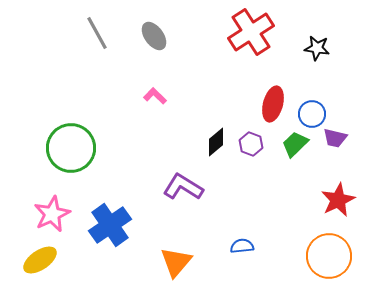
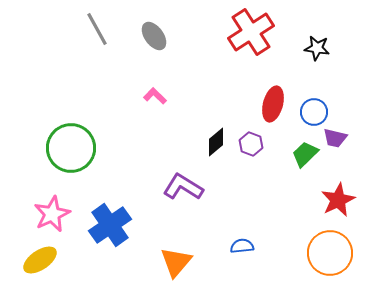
gray line: moved 4 px up
blue circle: moved 2 px right, 2 px up
green trapezoid: moved 10 px right, 10 px down
orange circle: moved 1 px right, 3 px up
